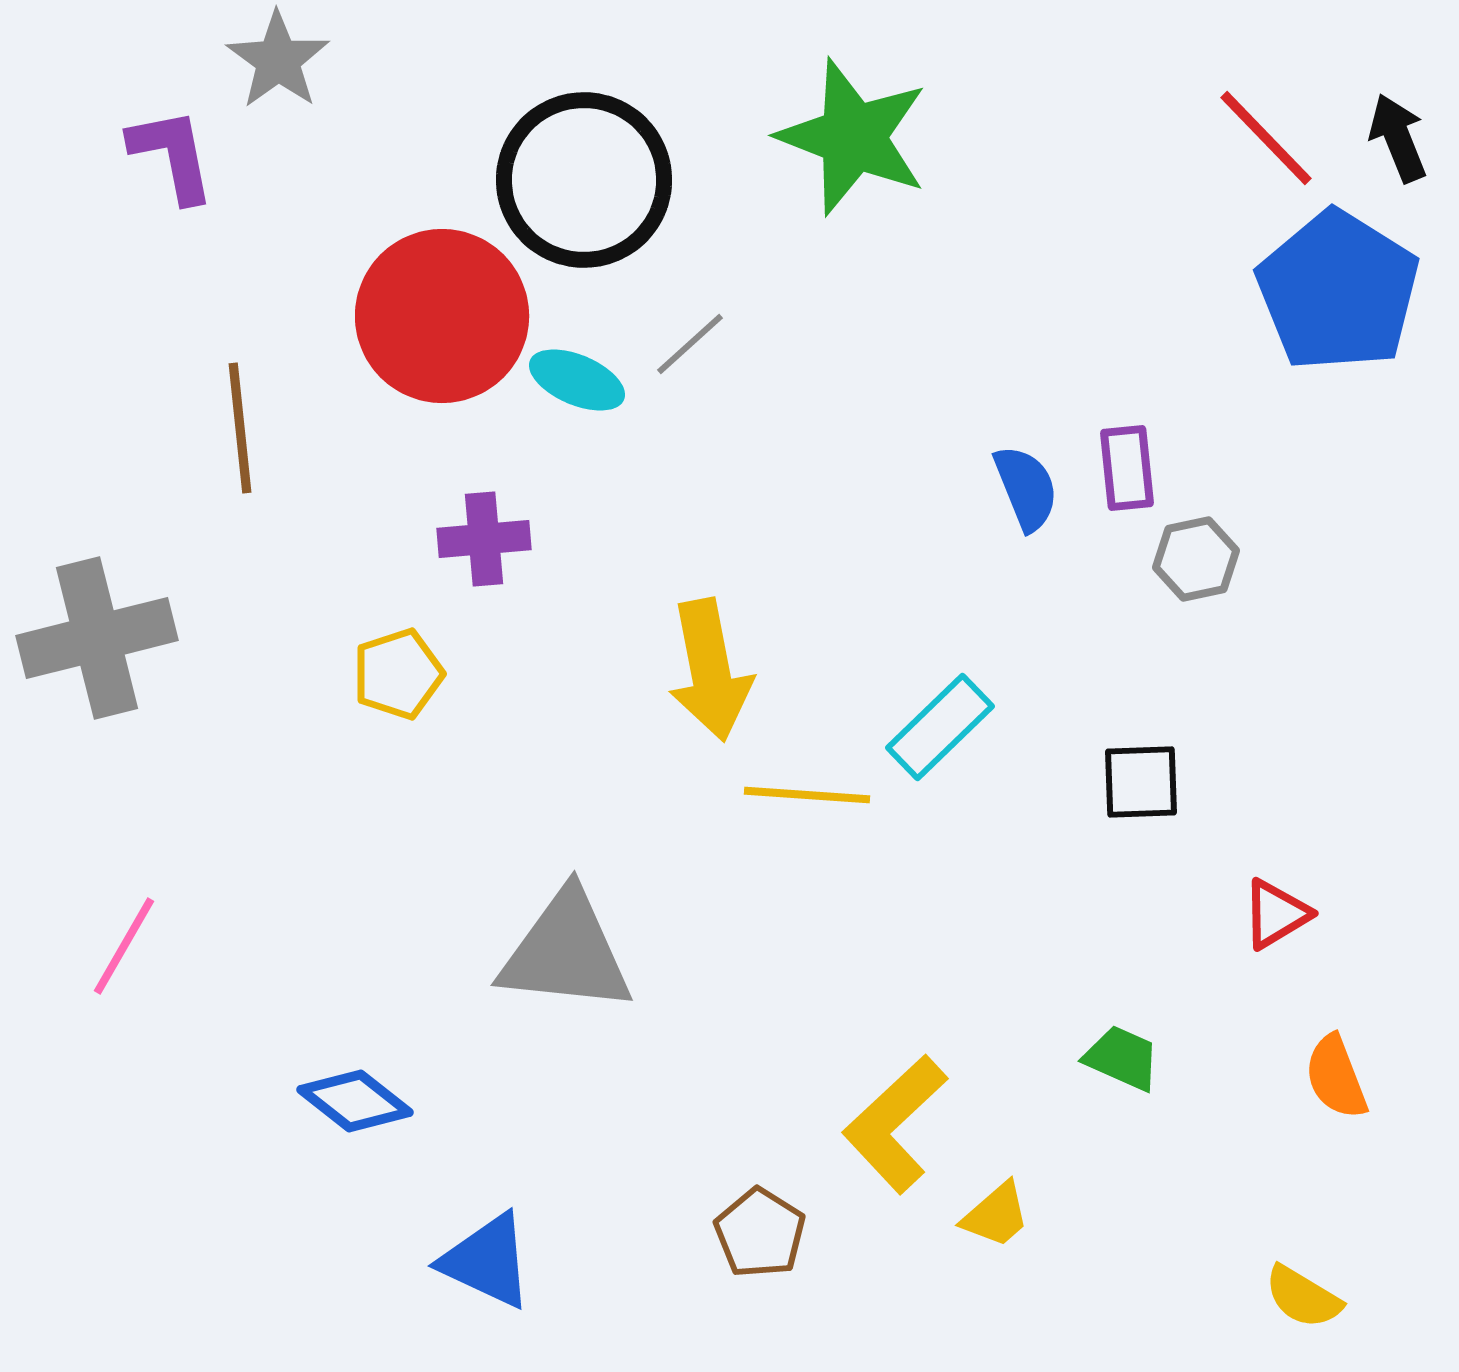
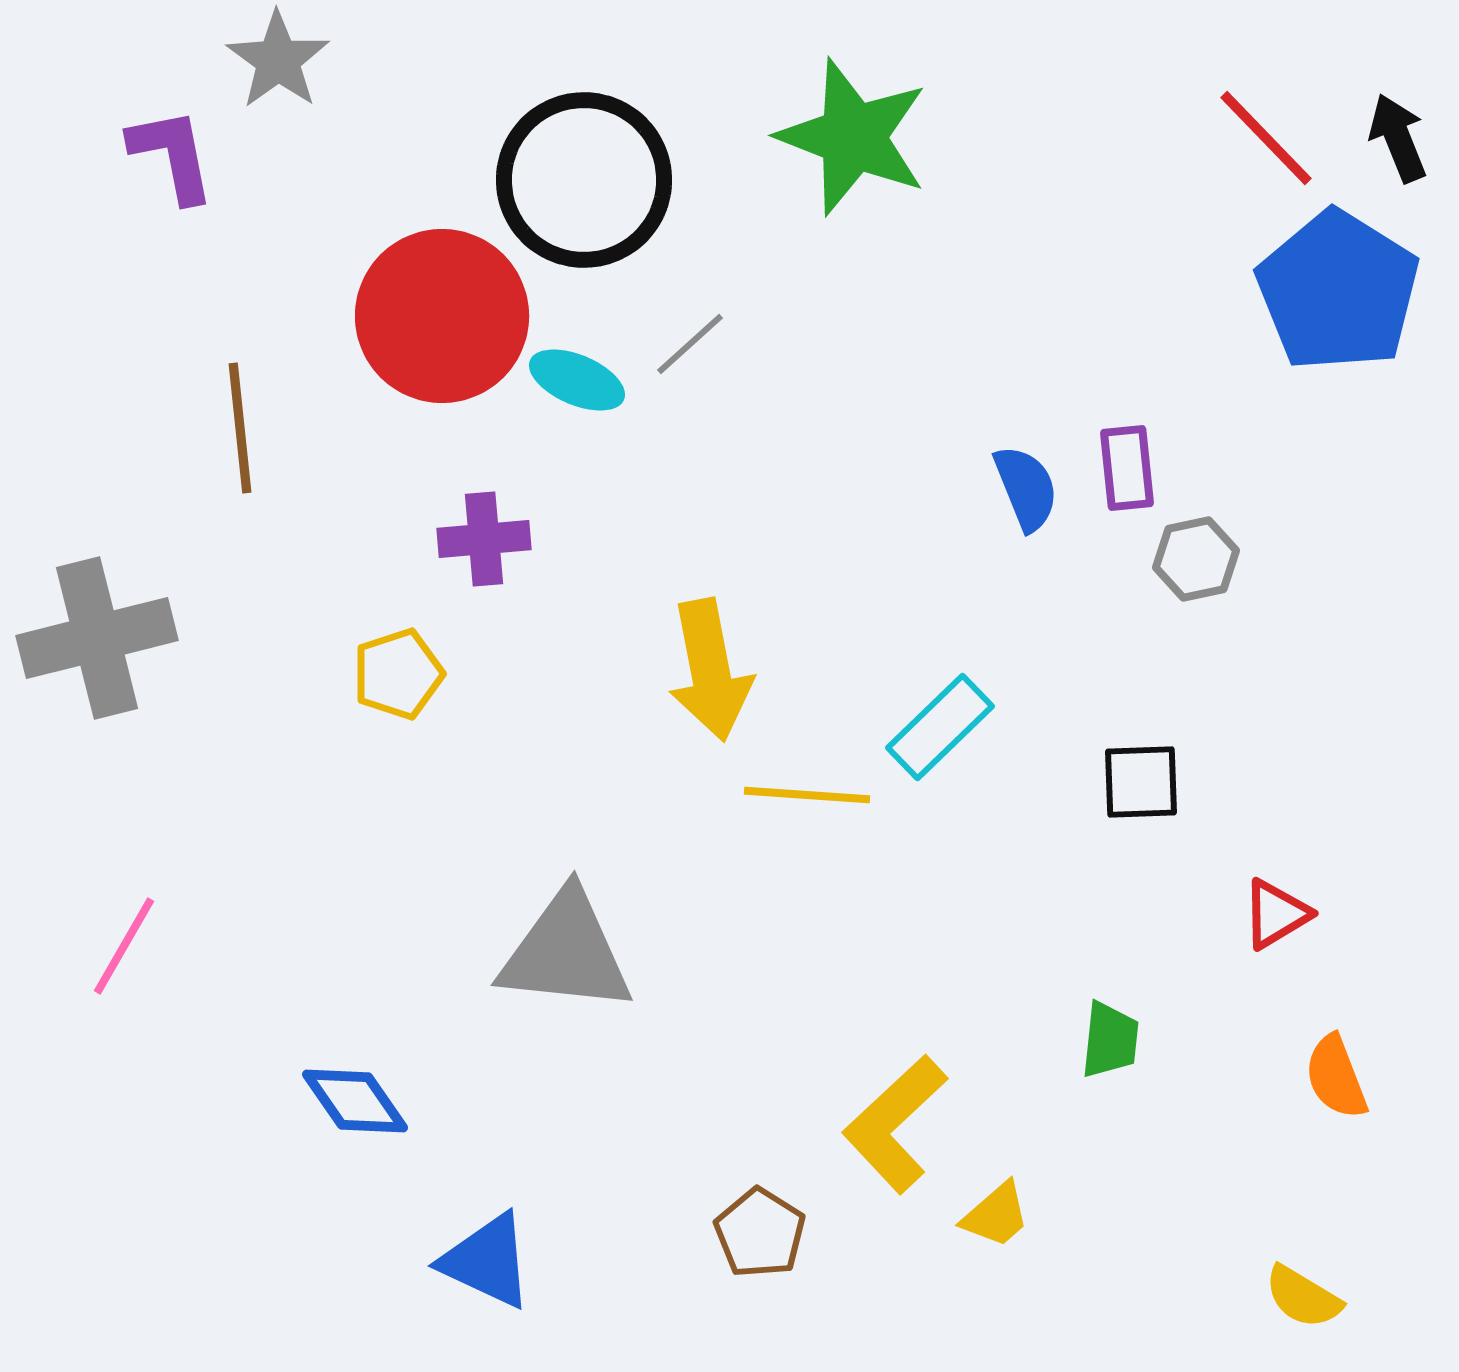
green trapezoid: moved 12 px left, 18 px up; rotated 72 degrees clockwise
blue diamond: rotated 17 degrees clockwise
